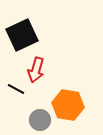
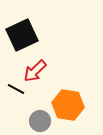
red arrow: moved 1 px left, 1 px down; rotated 30 degrees clockwise
gray circle: moved 1 px down
